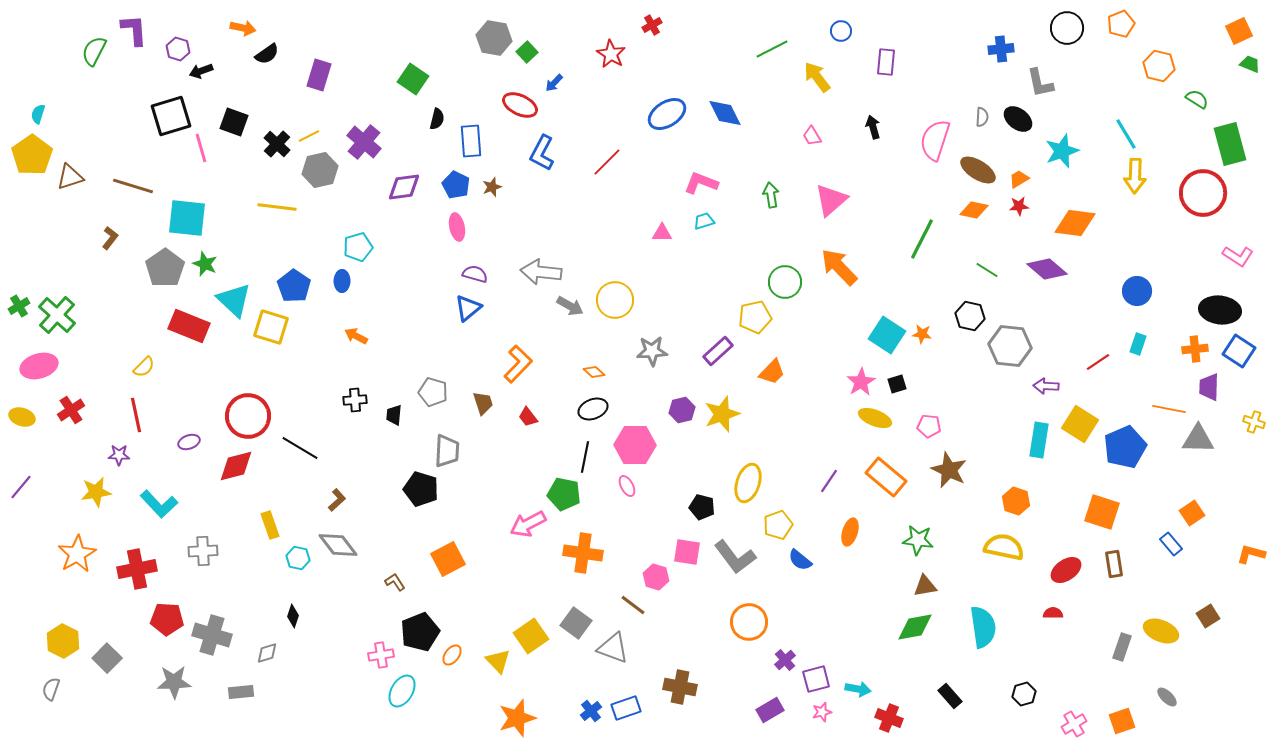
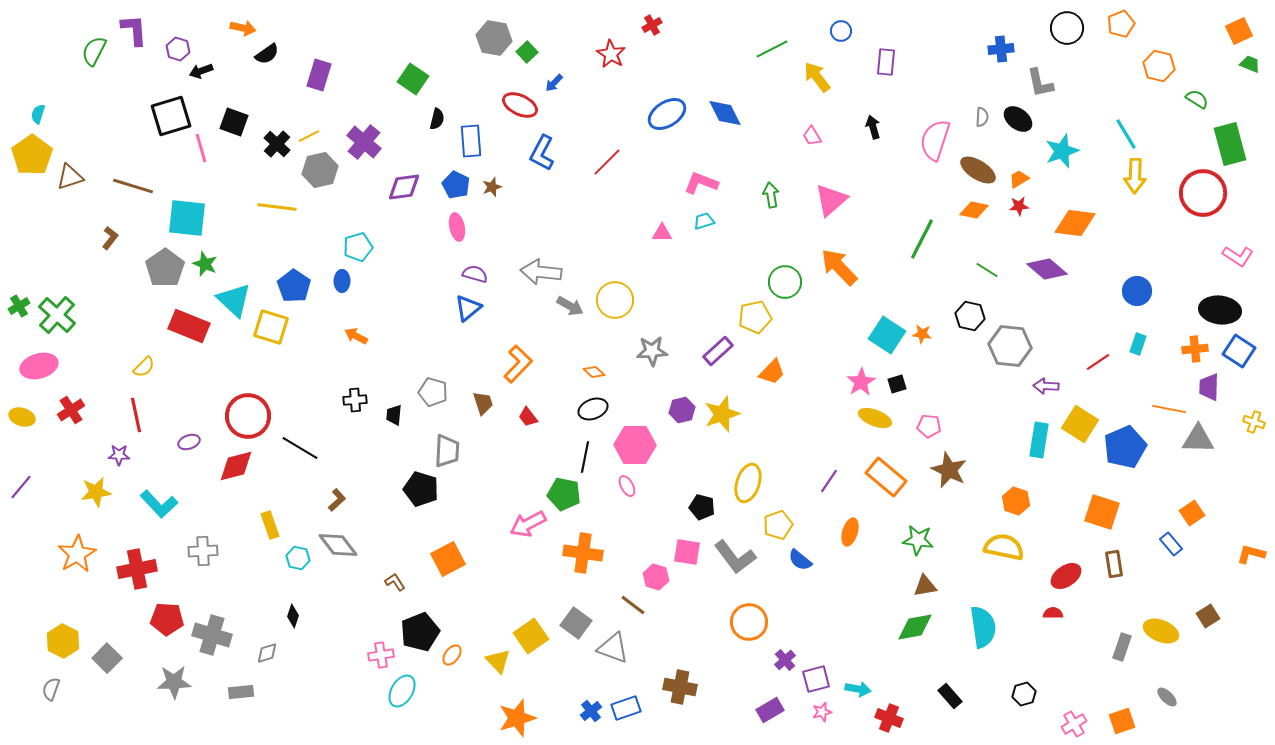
red ellipse at (1066, 570): moved 6 px down
